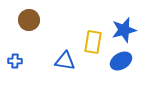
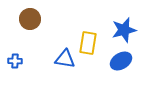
brown circle: moved 1 px right, 1 px up
yellow rectangle: moved 5 px left, 1 px down
blue triangle: moved 2 px up
